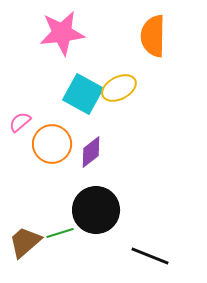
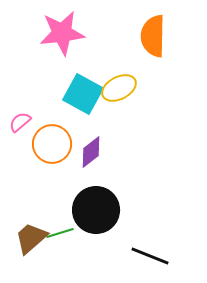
brown trapezoid: moved 6 px right, 4 px up
